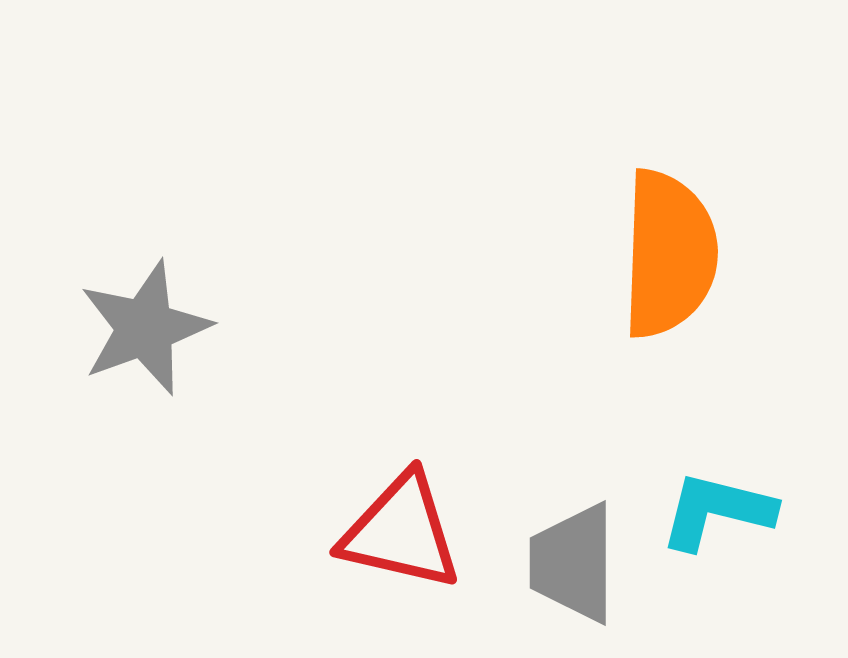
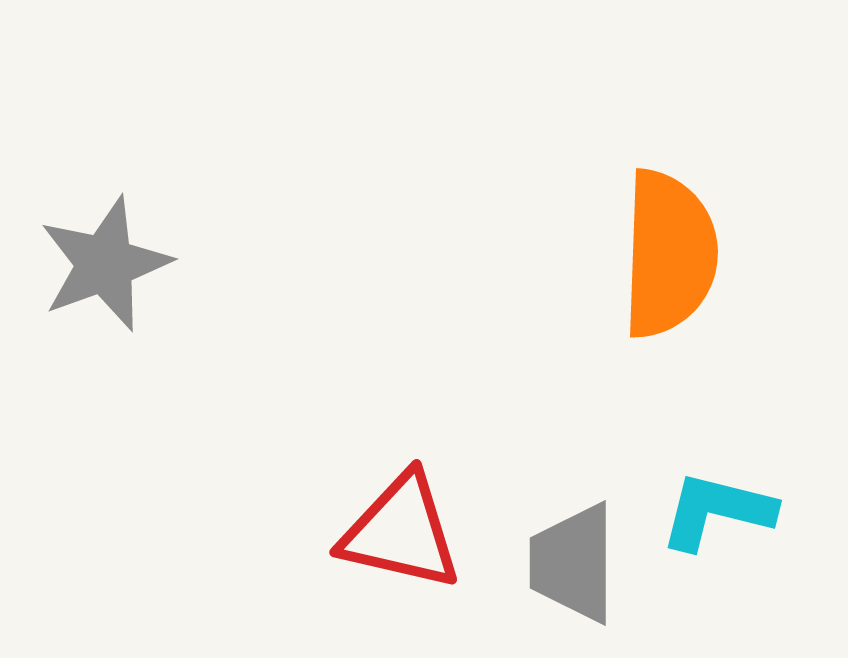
gray star: moved 40 px left, 64 px up
